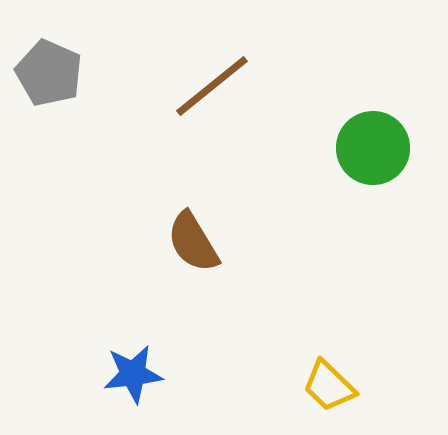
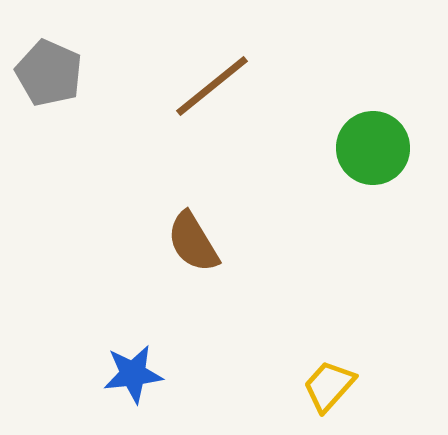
yellow trapezoid: rotated 88 degrees clockwise
